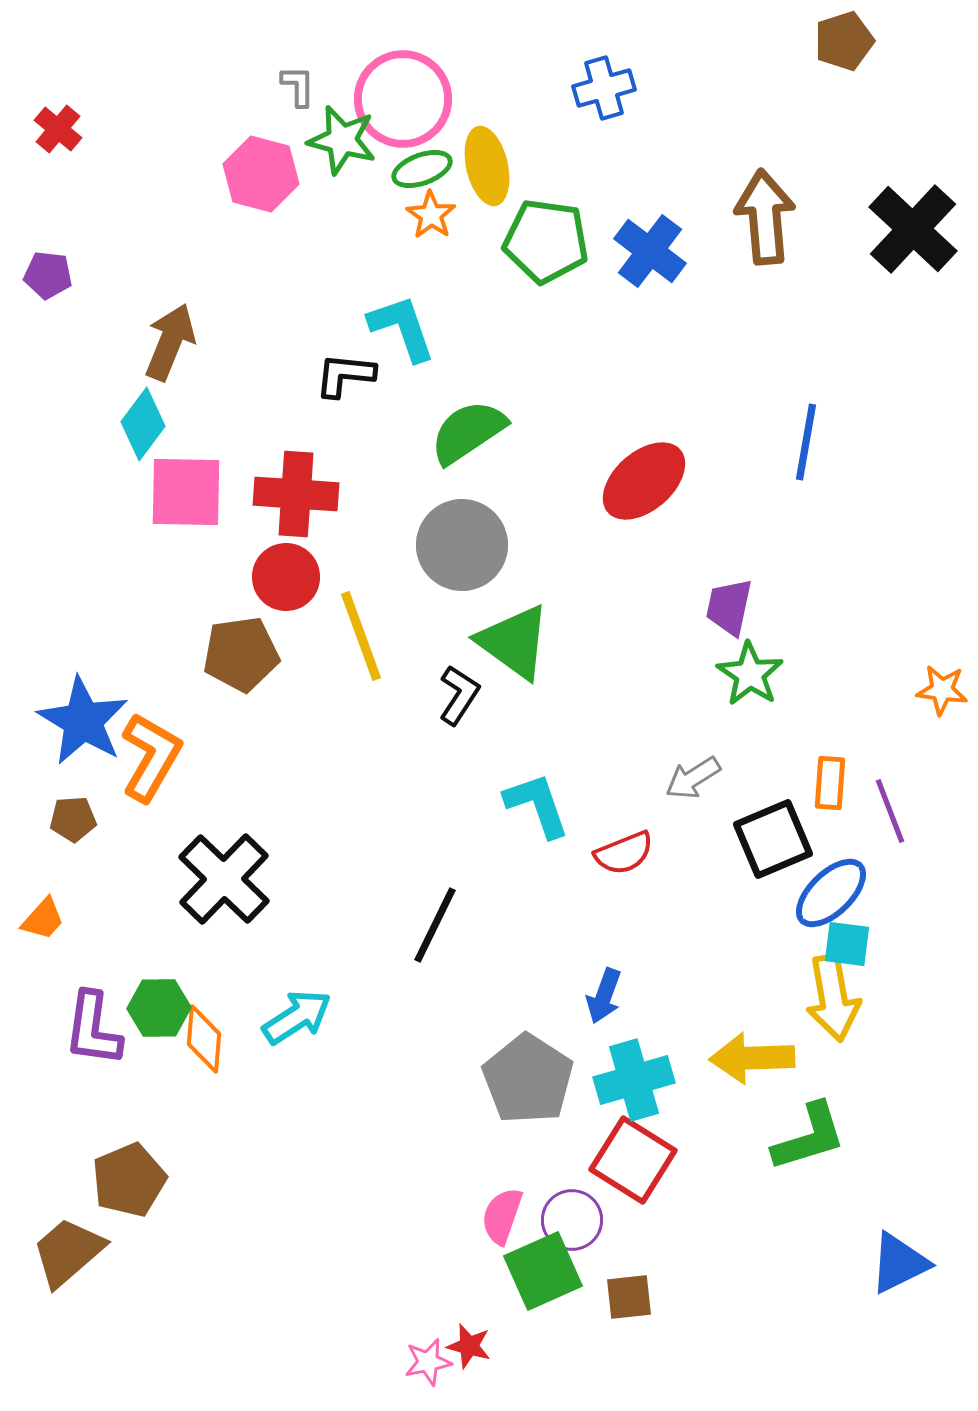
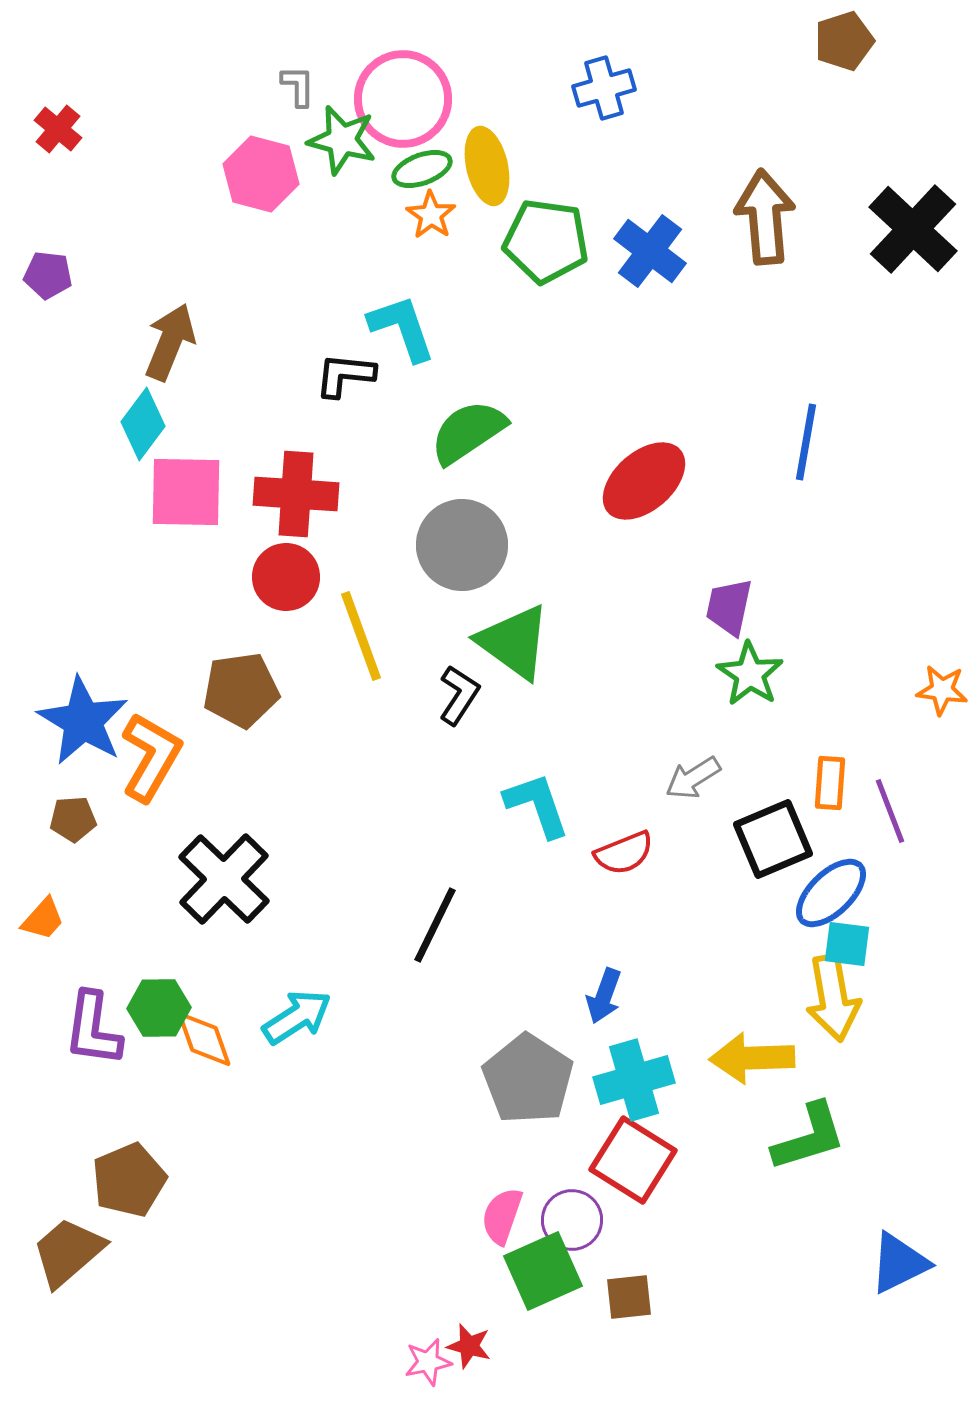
brown pentagon at (241, 654): moved 36 px down
orange diamond at (204, 1039): rotated 24 degrees counterclockwise
